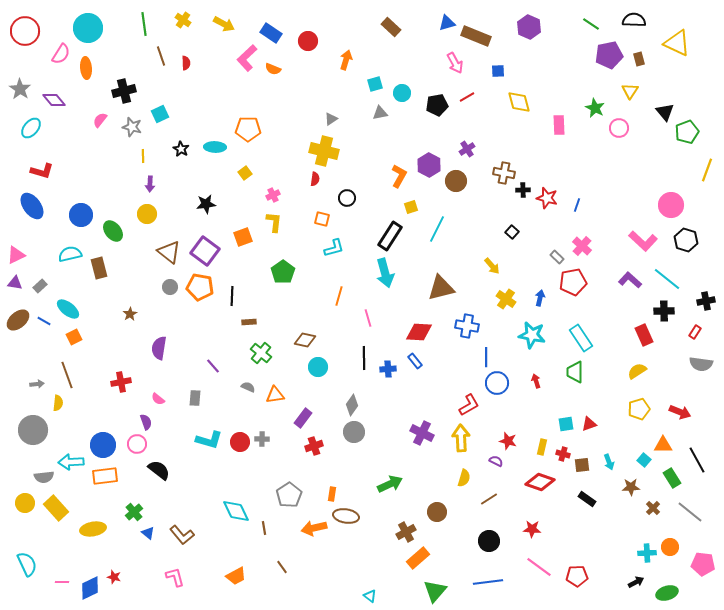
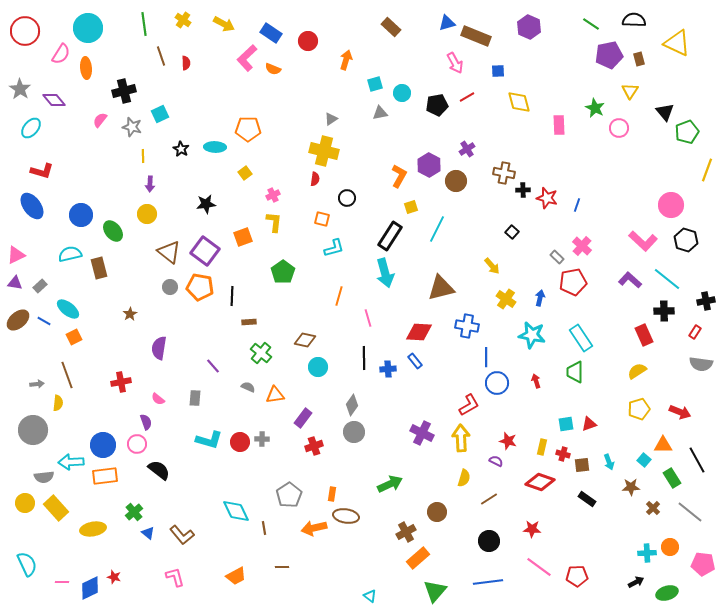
brown line at (282, 567): rotated 56 degrees counterclockwise
